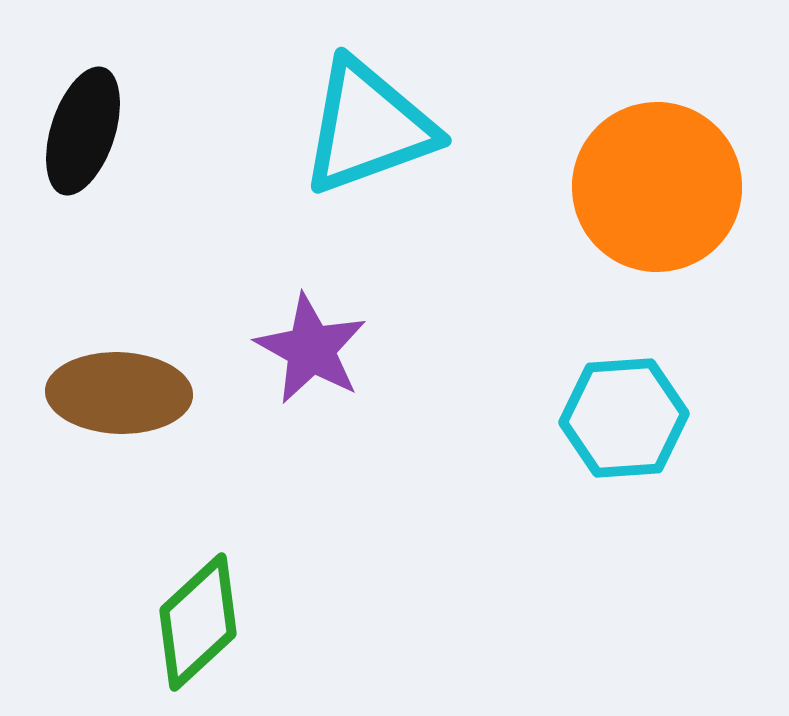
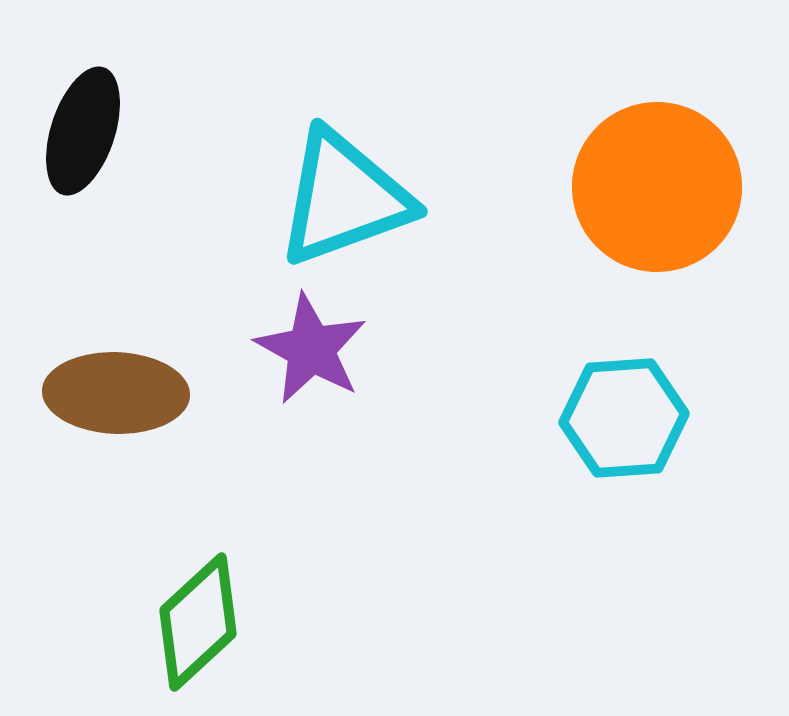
cyan triangle: moved 24 px left, 71 px down
brown ellipse: moved 3 px left
